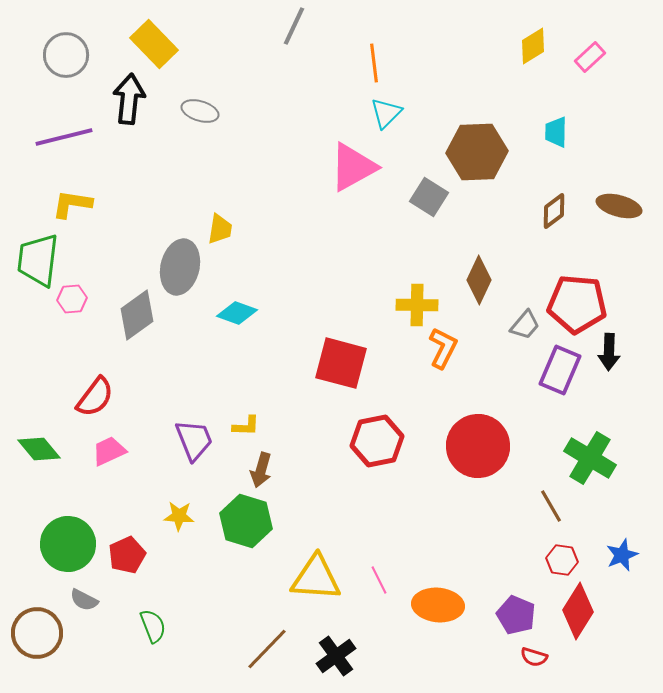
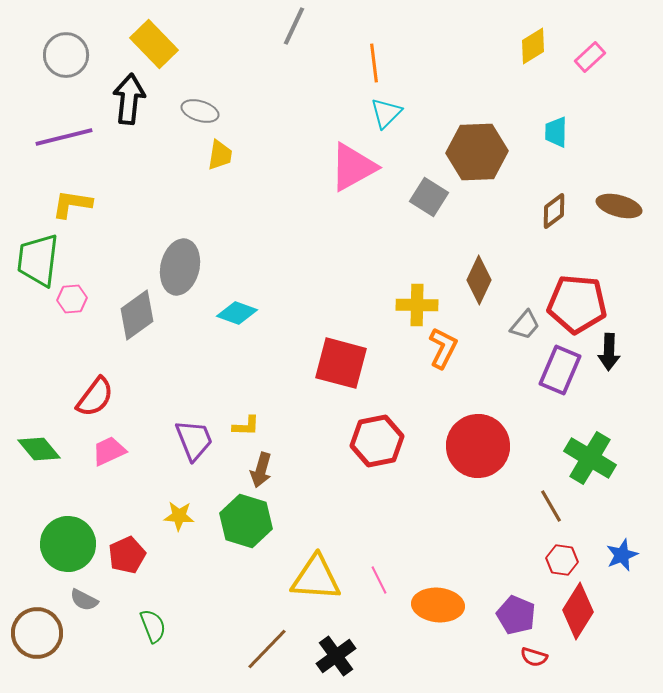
yellow trapezoid at (220, 229): moved 74 px up
